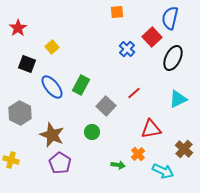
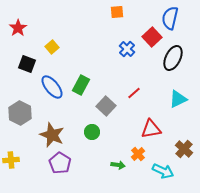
yellow cross: rotated 21 degrees counterclockwise
